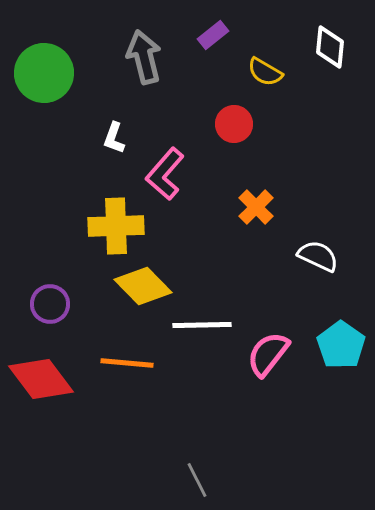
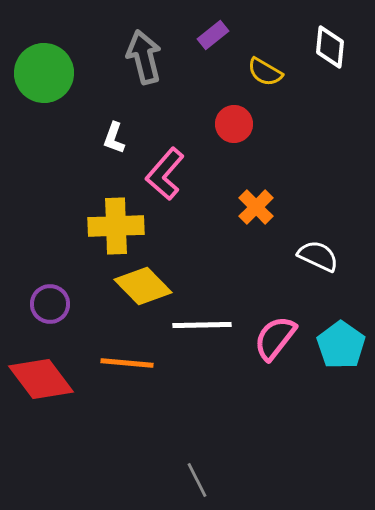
pink semicircle: moved 7 px right, 16 px up
